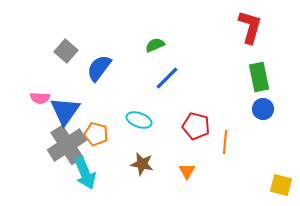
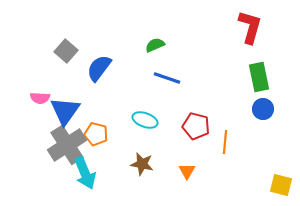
blue line: rotated 64 degrees clockwise
cyan ellipse: moved 6 px right
